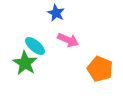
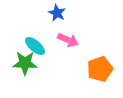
blue star: moved 1 px right
green star: rotated 30 degrees counterclockwise
orange pentagon: rotated 30 degrees clockwise
